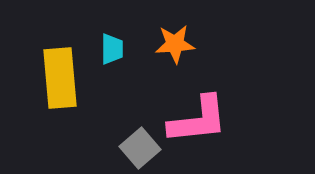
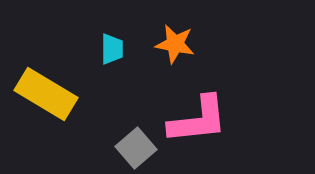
orange star: rotated 15 degrees clockwise
yellow rectangle: moved 14 px left, 16 px down; rotated 54 degrees counterclockwise
gray square: moved 4 px left
